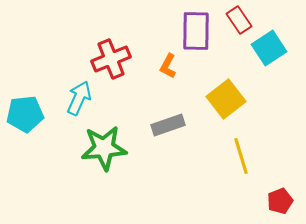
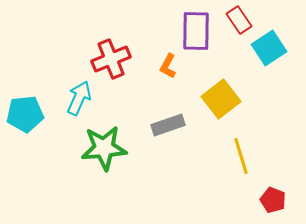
yellow square: moved 5 px left
red pentagon: moved 7 px left, 1 px up; rotated 30 degrees counterclockwise
